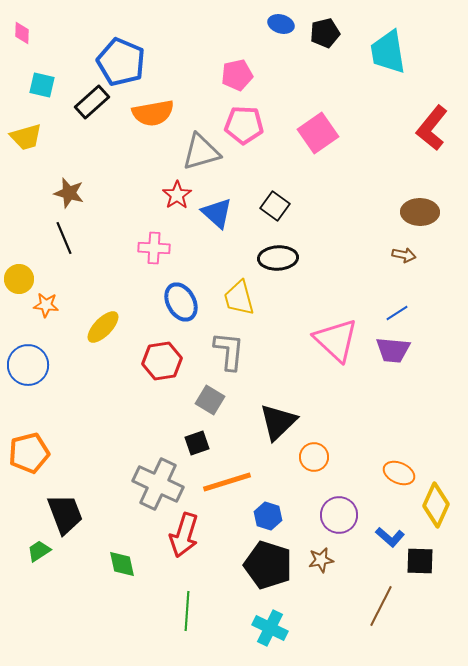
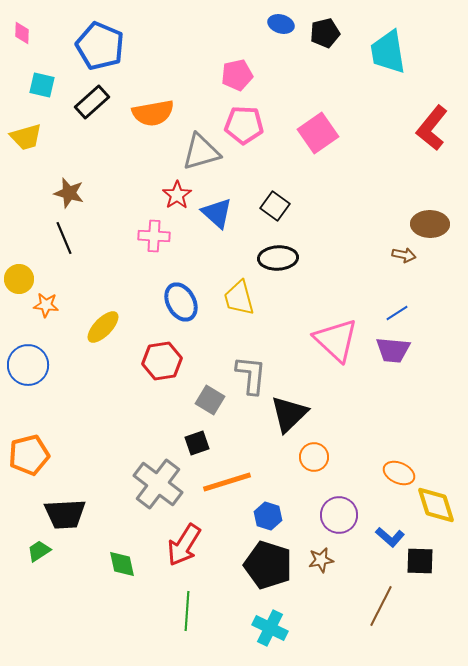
blue pentagon at (121, 62): moved 21 px left, 16 px up
brown ellipse at (420, 212): moved 10 px right, 12 px down
pink cross at (154, 248): moved 12 px up
gray L-shape at (229, 351): moved 22 px right, 24 px down
black triangle at (278, 422): moved 11 px right, 8 px up
orange pentagon at (29, 453): moved 2 px down
gray cross at (158, 484): rotated 12 degrees clockwise
yellow diamond at (436, 505): rotated 42 degrees counterclockwise
black trapezoid at (65, 514): rotated 108 degrees clockwise
red arrow at (184, 535): moved 10 px down; rotated 15 degrees clockwise
